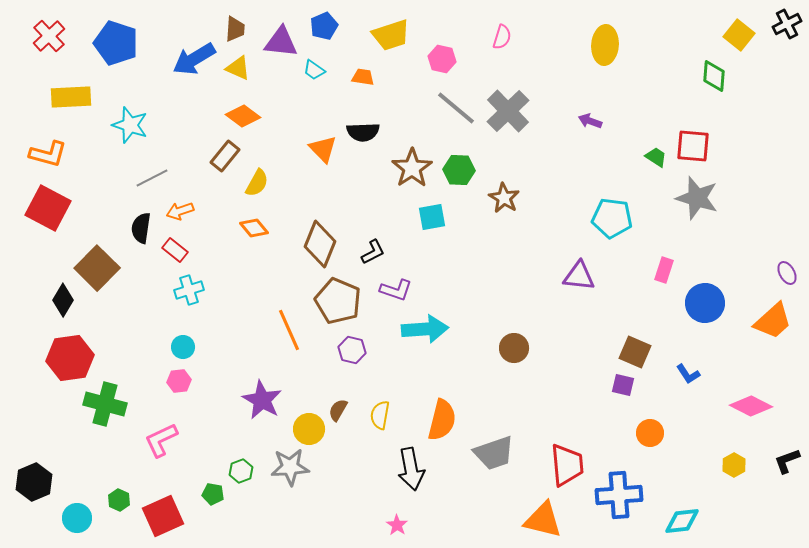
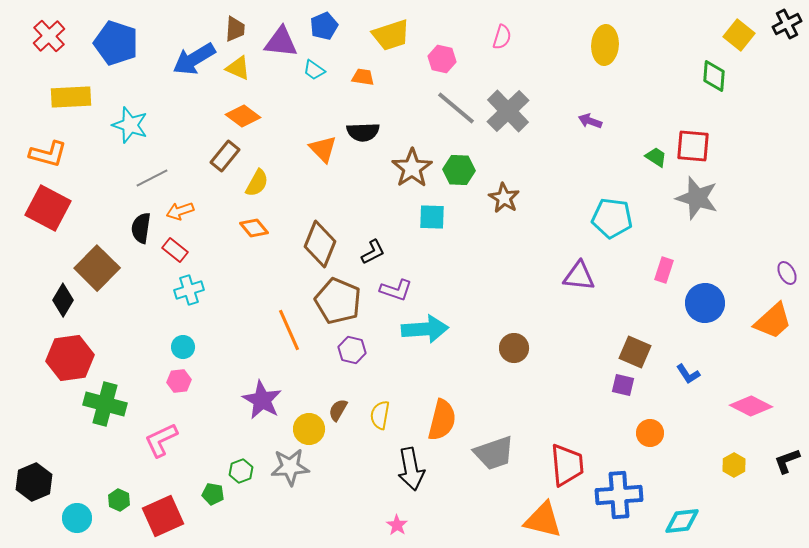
cyan square at (432, 217): rotated 12 degrees clockwise
